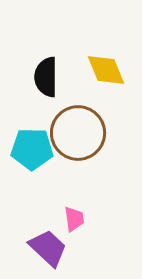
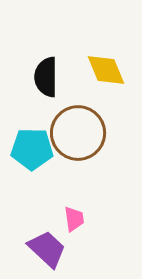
purple trapezoid: moved 1 px left, 1 px down
